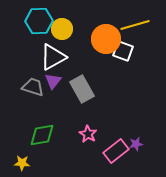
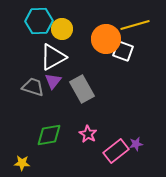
green diamond: moved 7 px right
